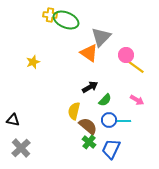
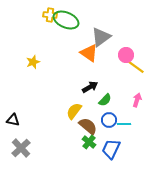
gray triangle: rotated 10 degrees clockwise
pink arrow: rotated 104 degrees counterclockwise
yellow semicircle: rotated 24 degrees clockwise
cyan line: moved 3 px down
